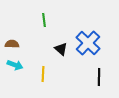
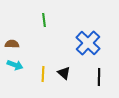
black triangle: moved 3 px right, 24 px down
